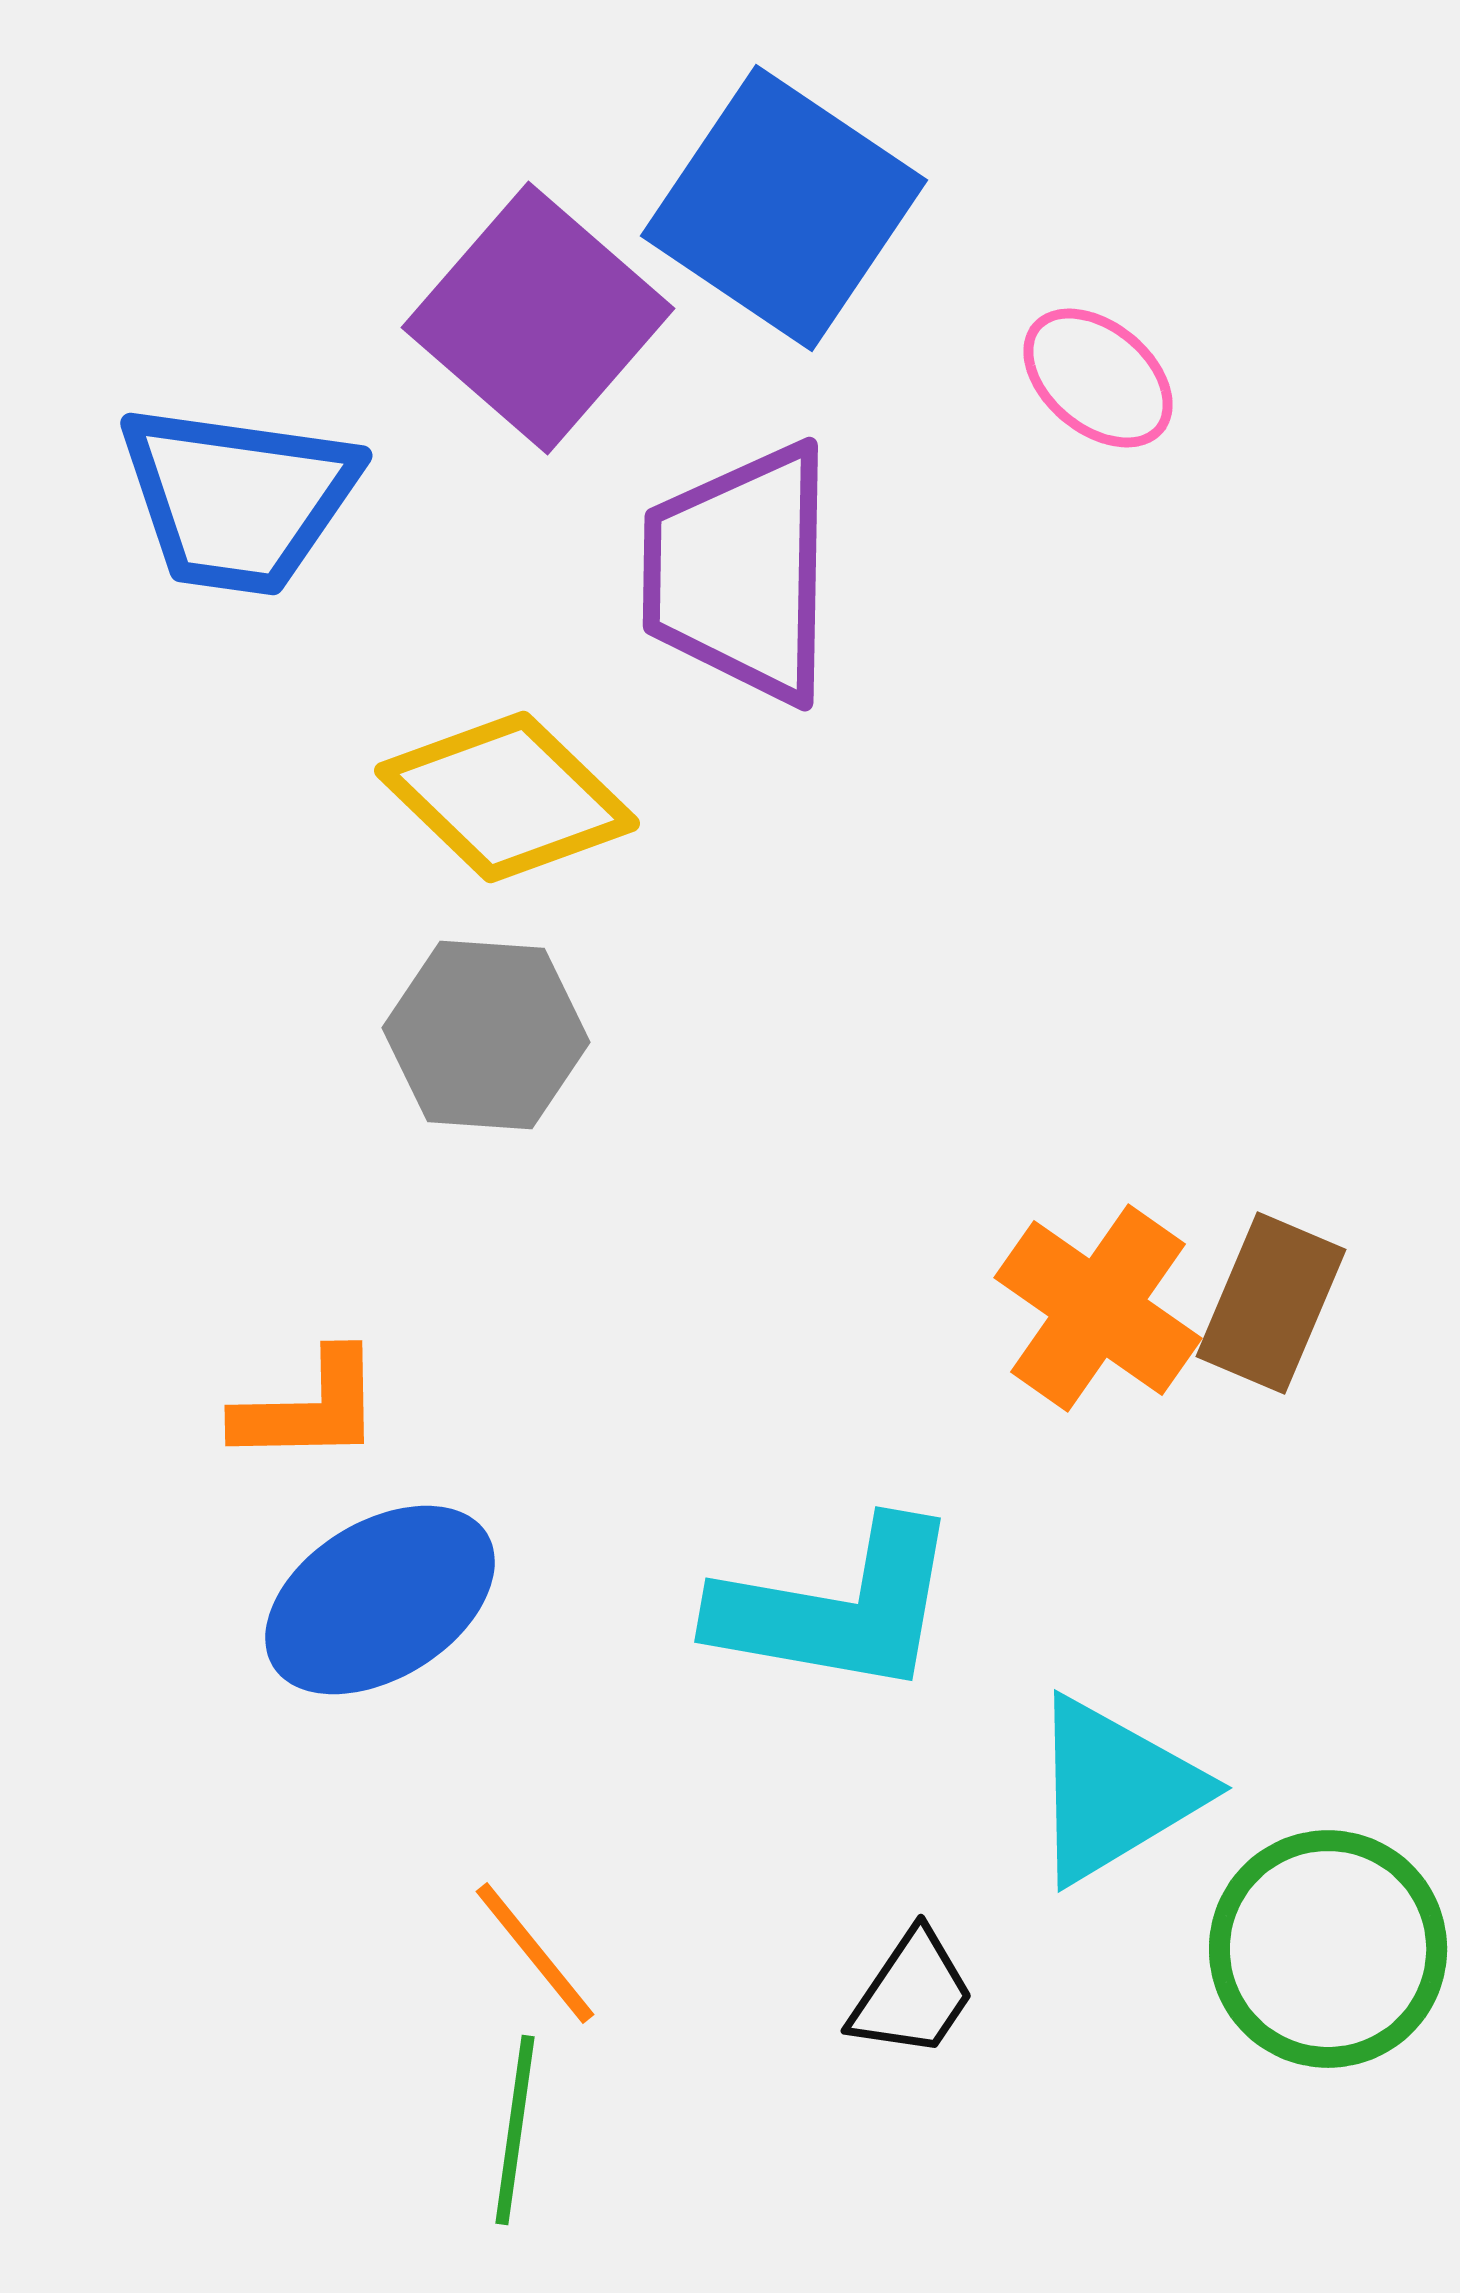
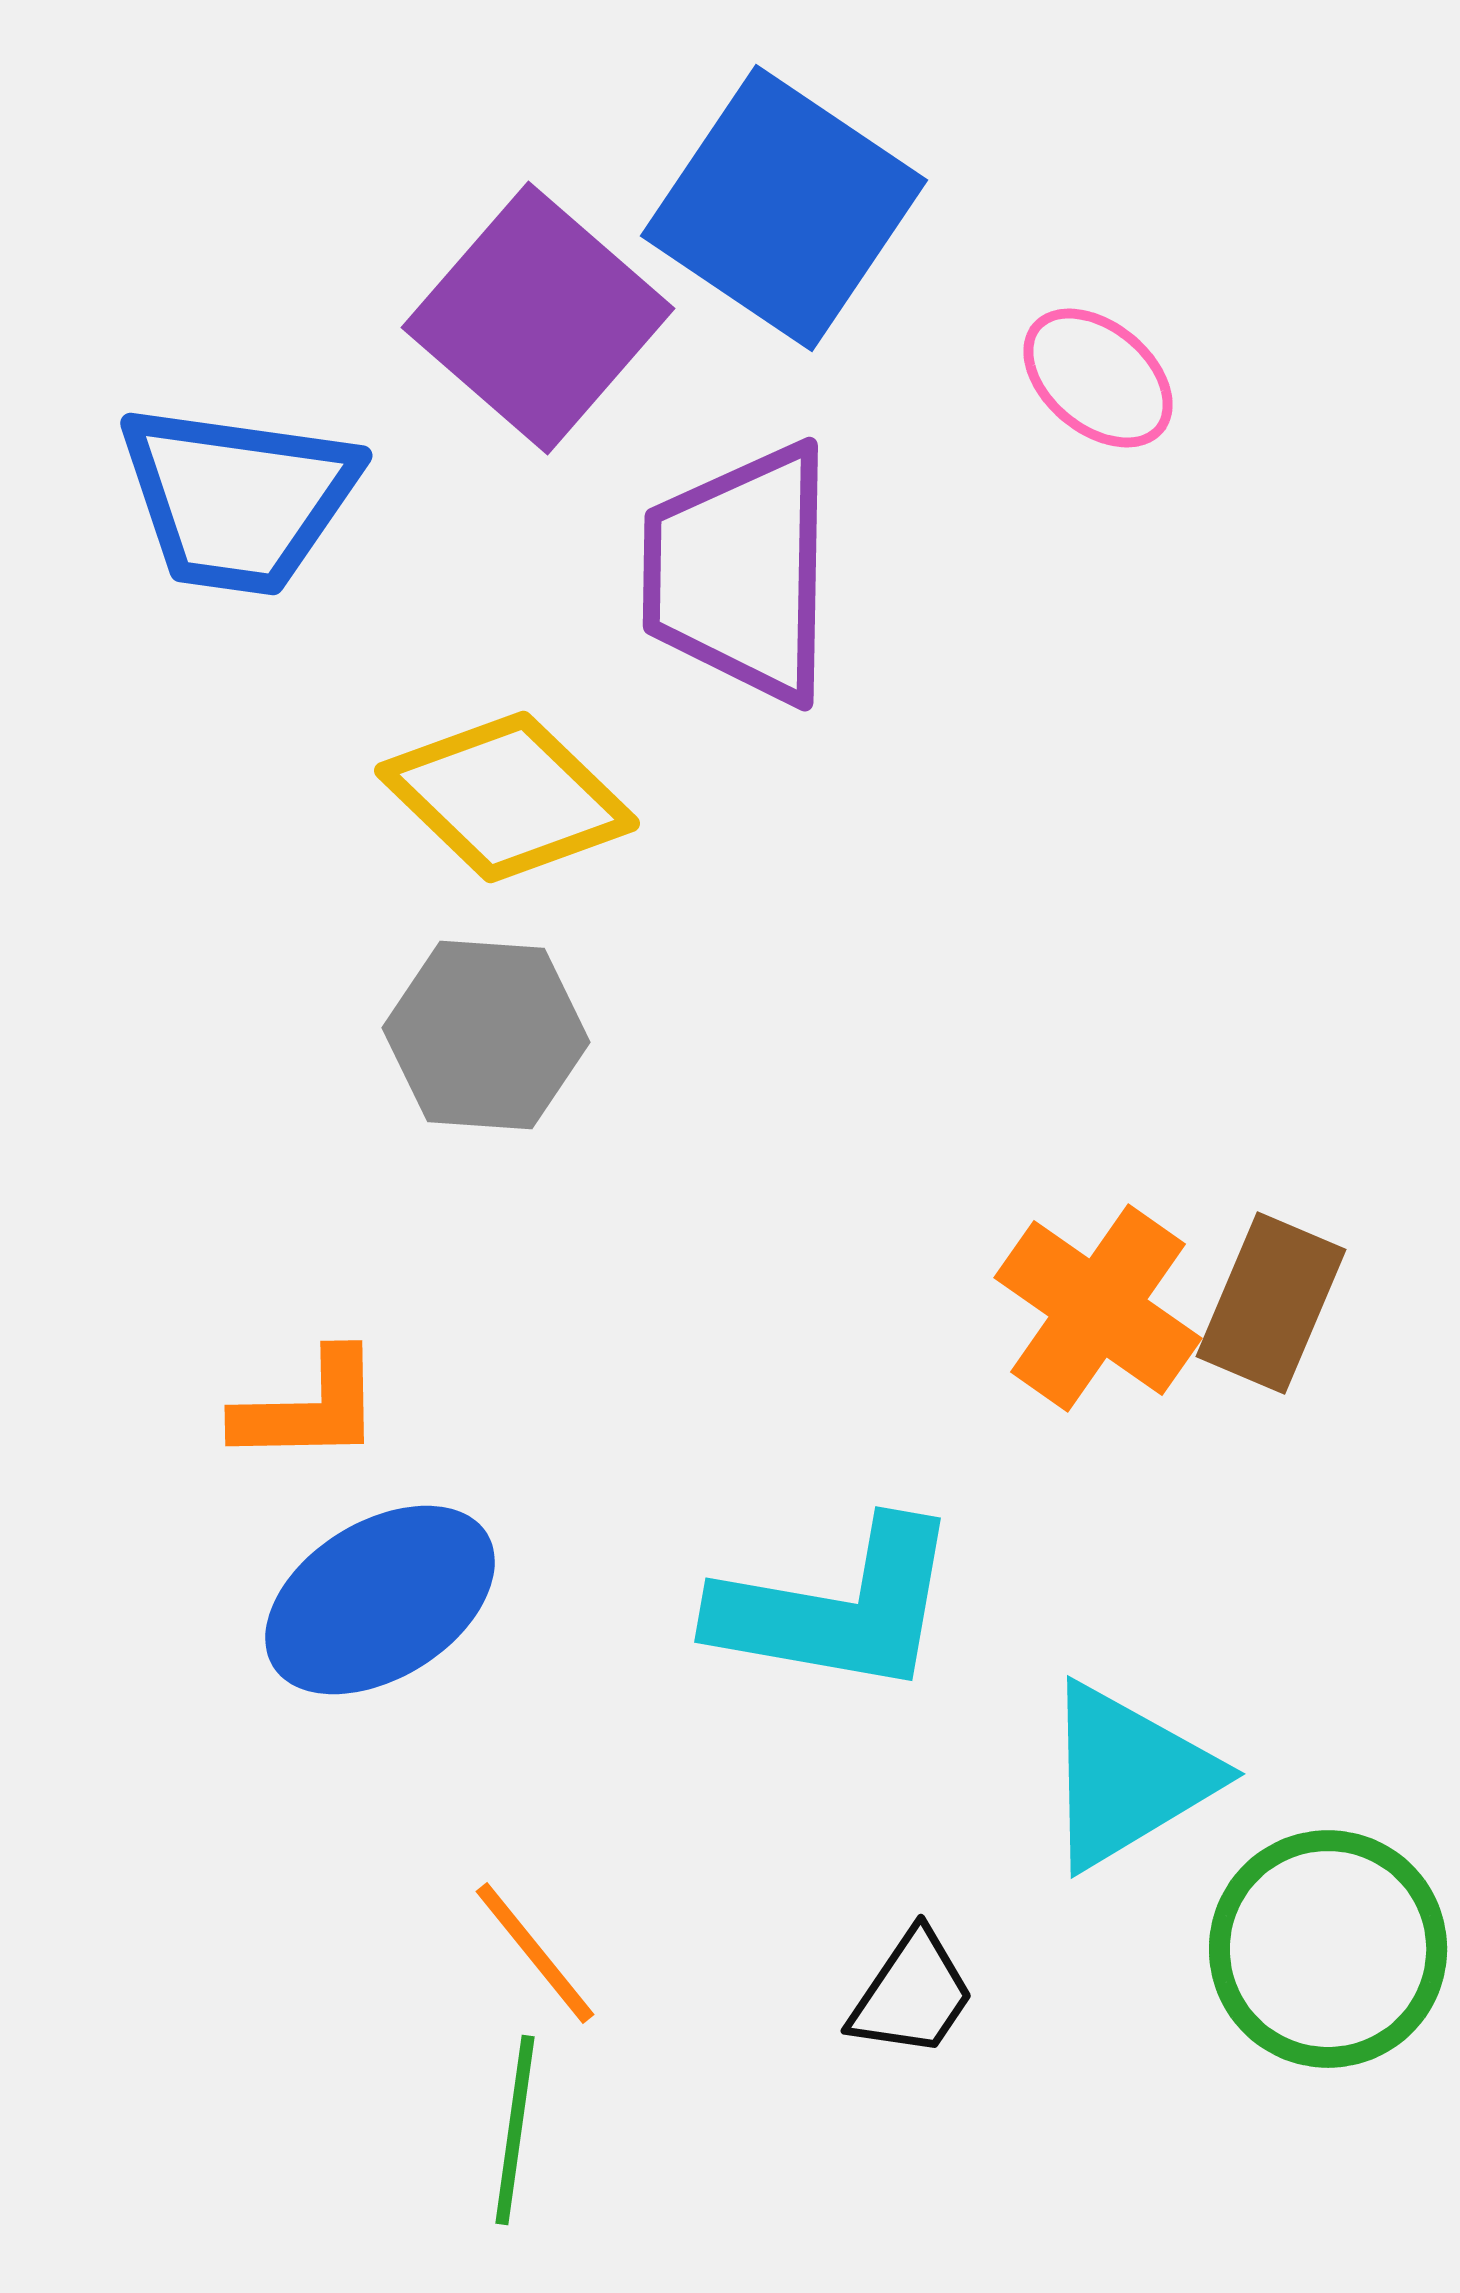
cyan triangle: moved 13 px right, 14 px up
